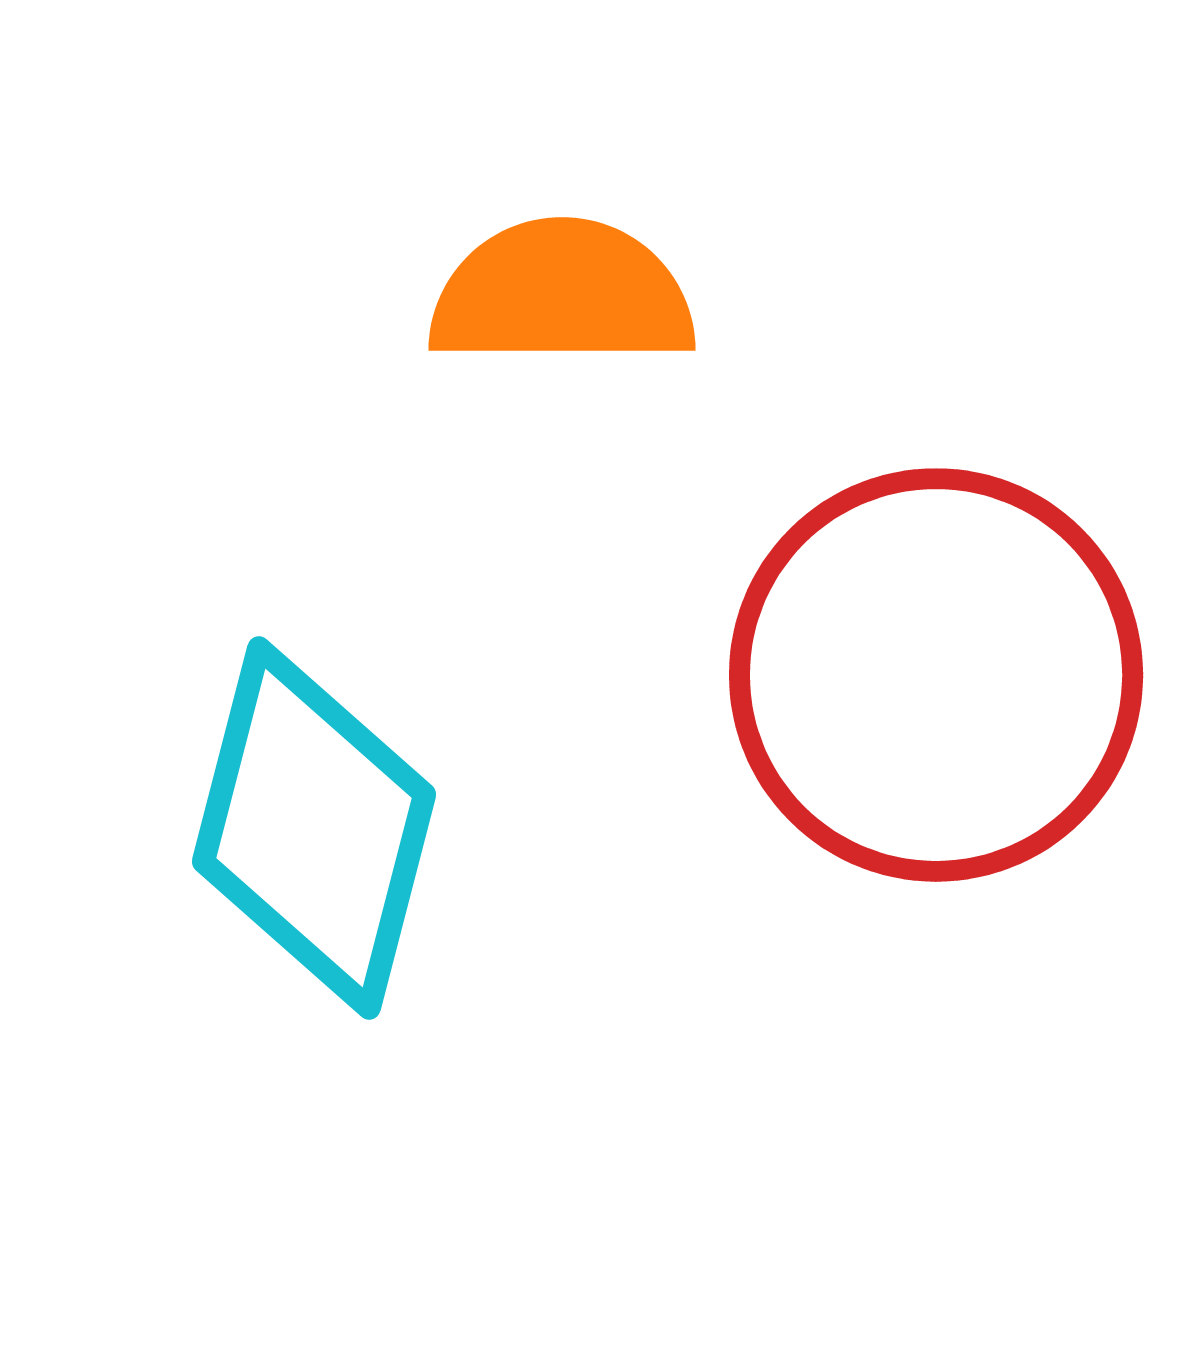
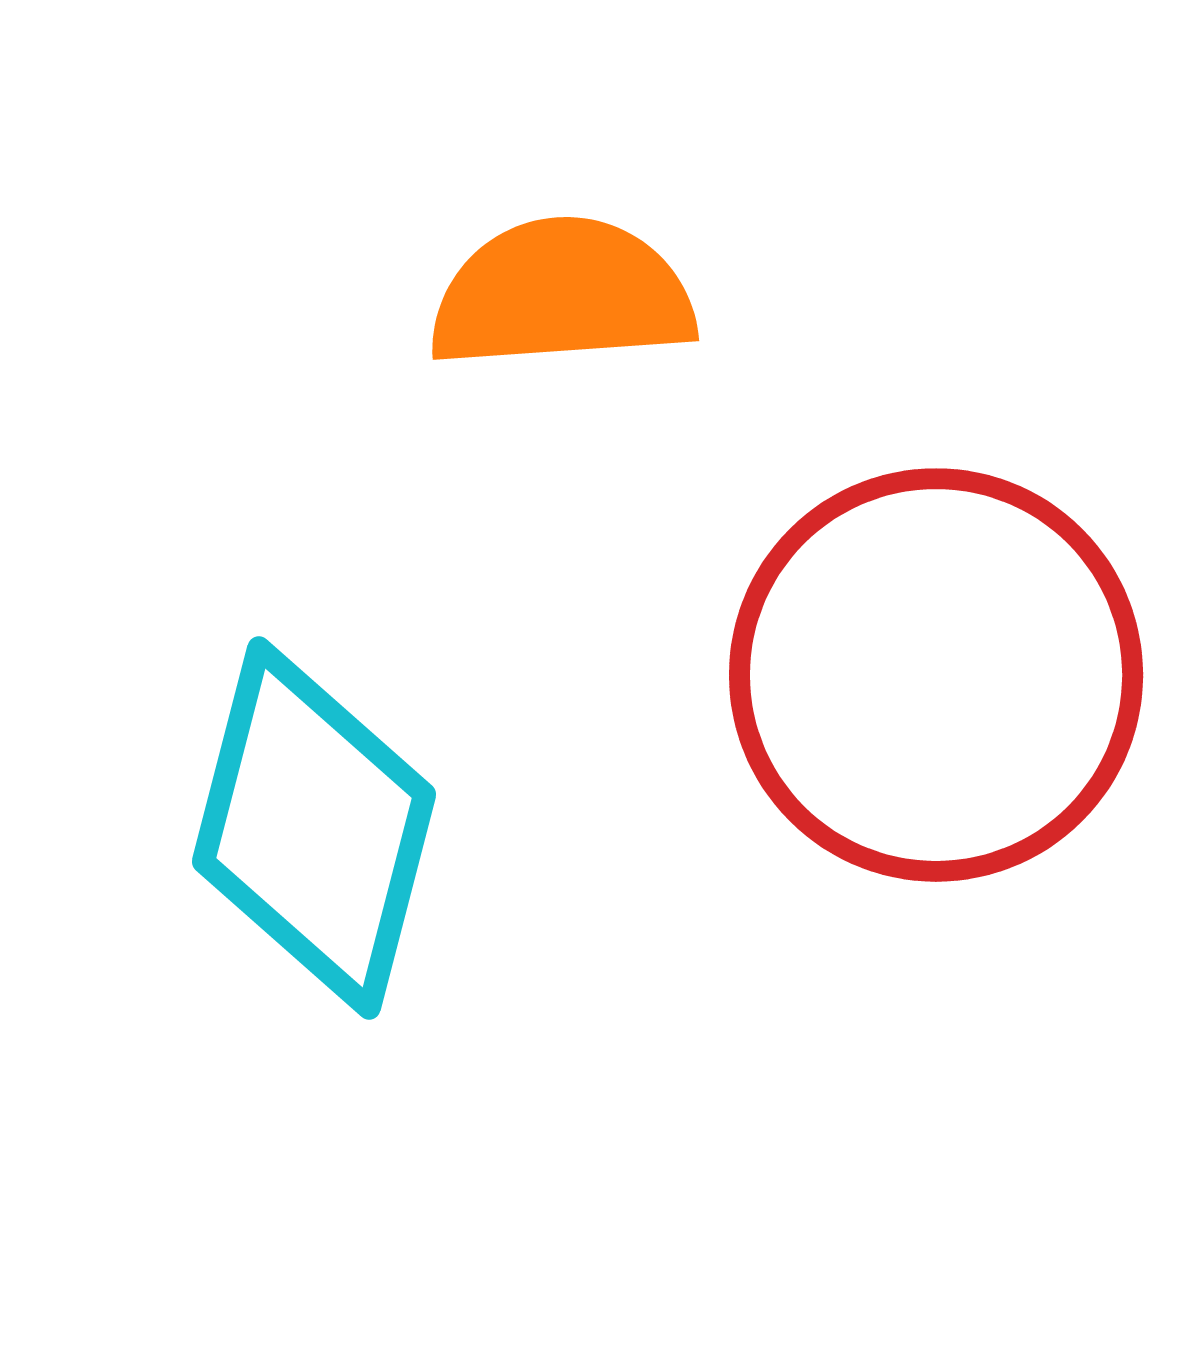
orange semicircle: rotated 4 degrees counterclockwise
